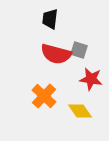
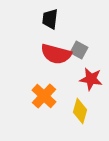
gray square: rotated 12 degrees clockwise
yellow diamond: rotated 50 degrees clockwise
